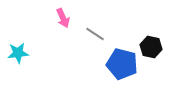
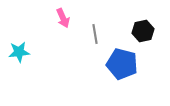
gray line: rotated 48 degrees clockwise
black hexagon: moved 8 px left, 16 px up; rotated 25 degrees counterclockwise
cyan star: moved 1 px right, 1 px up
